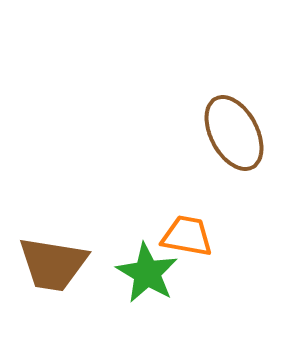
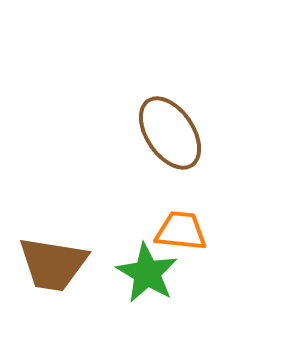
brown ellipse: moved 64 px left; rotated 6 degrees counterclockwise
orange trapezoid: moved 6 px left, 5 px up; rotated 4 degrees counterclockwise
